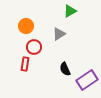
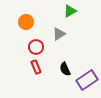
orange circle: moved 4 px up
red circle: moved 2 px right
red rectangle: moved 11 px right, 3 px down; rotated 32 degrees counterclockwise
